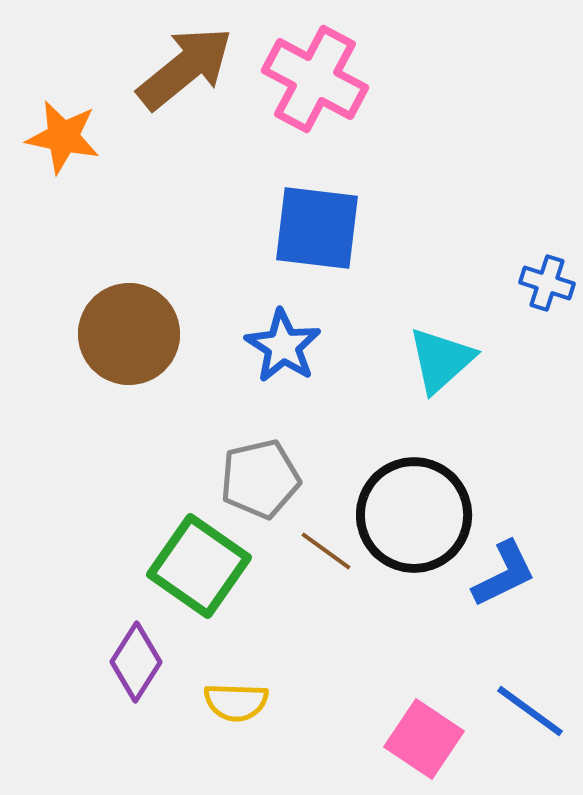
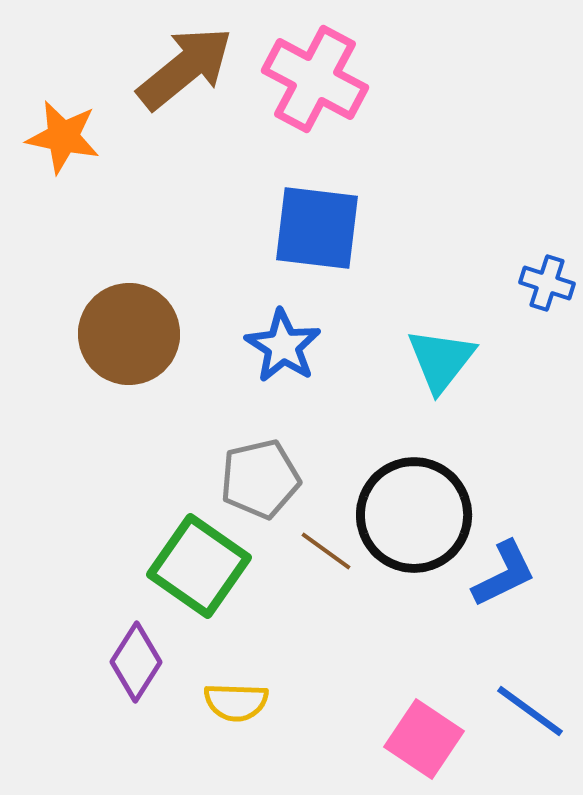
cyan triangle: rotated 10 degrees counterclockwise
